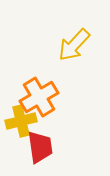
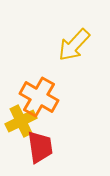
orange cross: rotated 30 degrees counterclockwise
yellow cross: rotated 12 degrees counterclockwise
